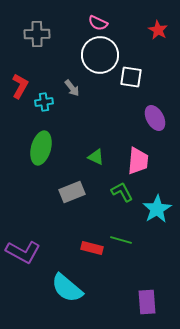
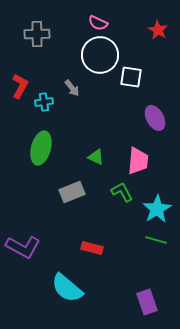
green line: moved 35 px right
purple L-shape: moved 5 px up
purple rectangle: rotated 15 degrees counterclockwise
